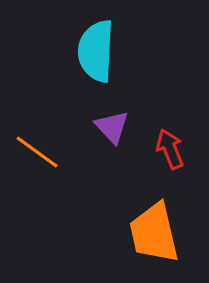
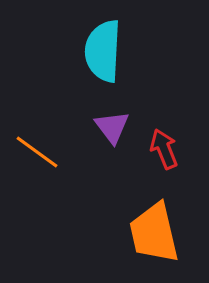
cyan semicircle: moved 7 px right
purple triangle: rotated 6 degrees clockwise
red arrow: moved 6 px left
